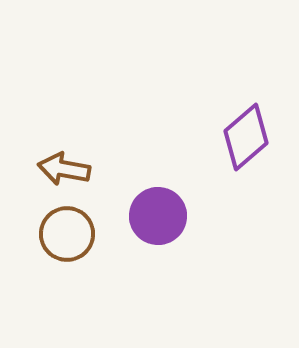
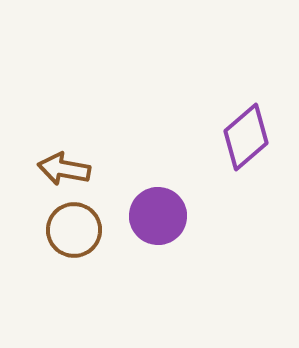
brown circle: moved 7 px right, 4 px up
